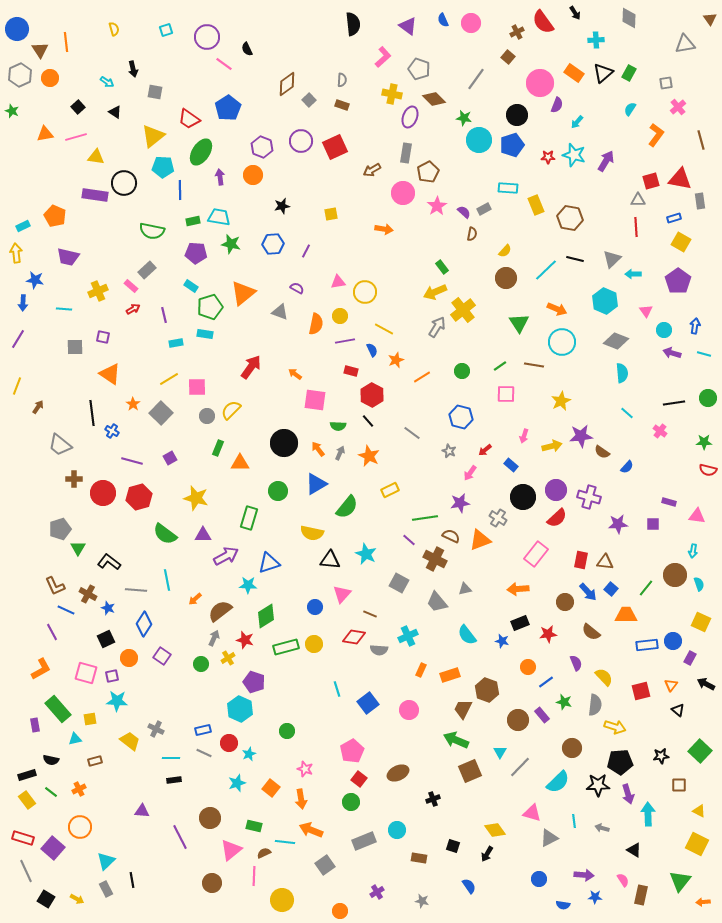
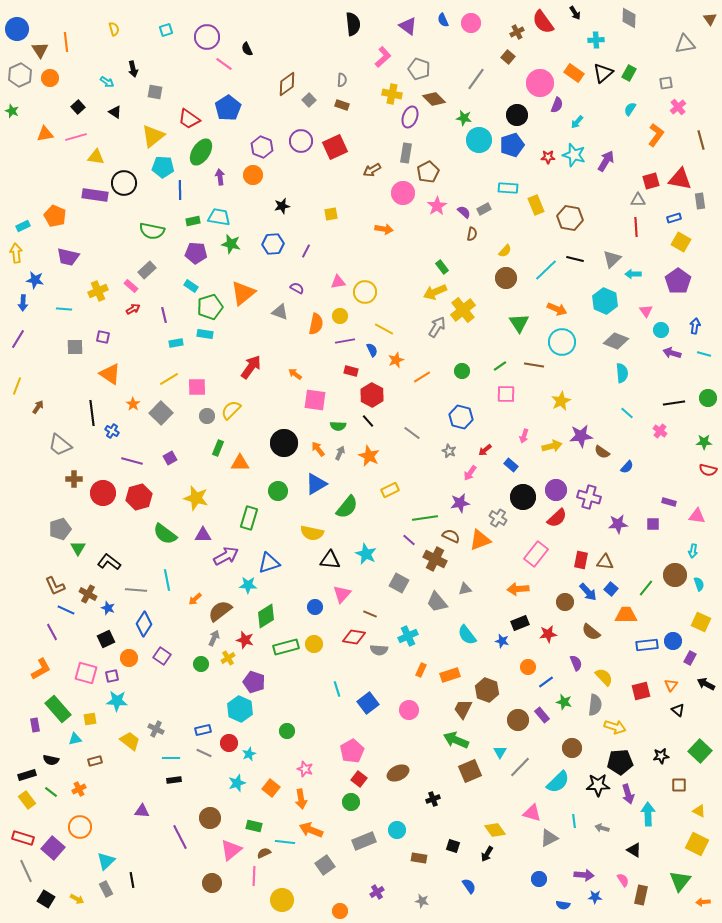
cyan circle at (664, 330): moved 3 px left
